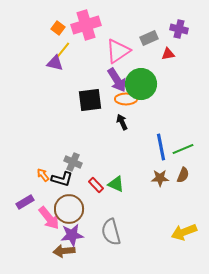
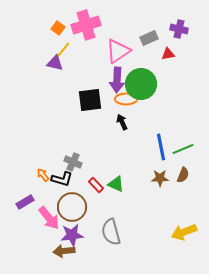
purple arrow: rotated 35 degrees clockwise
brown circle: moved 3 px right, 2 px up
